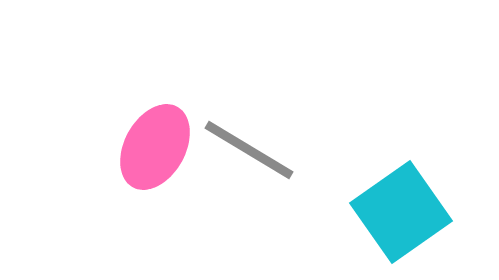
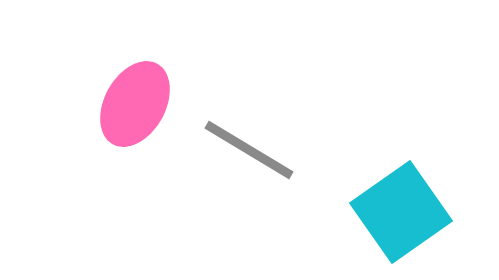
pink ellipse: moved 20 px left, 43 px up
